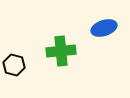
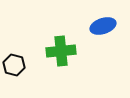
blue ellipse: moved 1 px left, 2 px up
